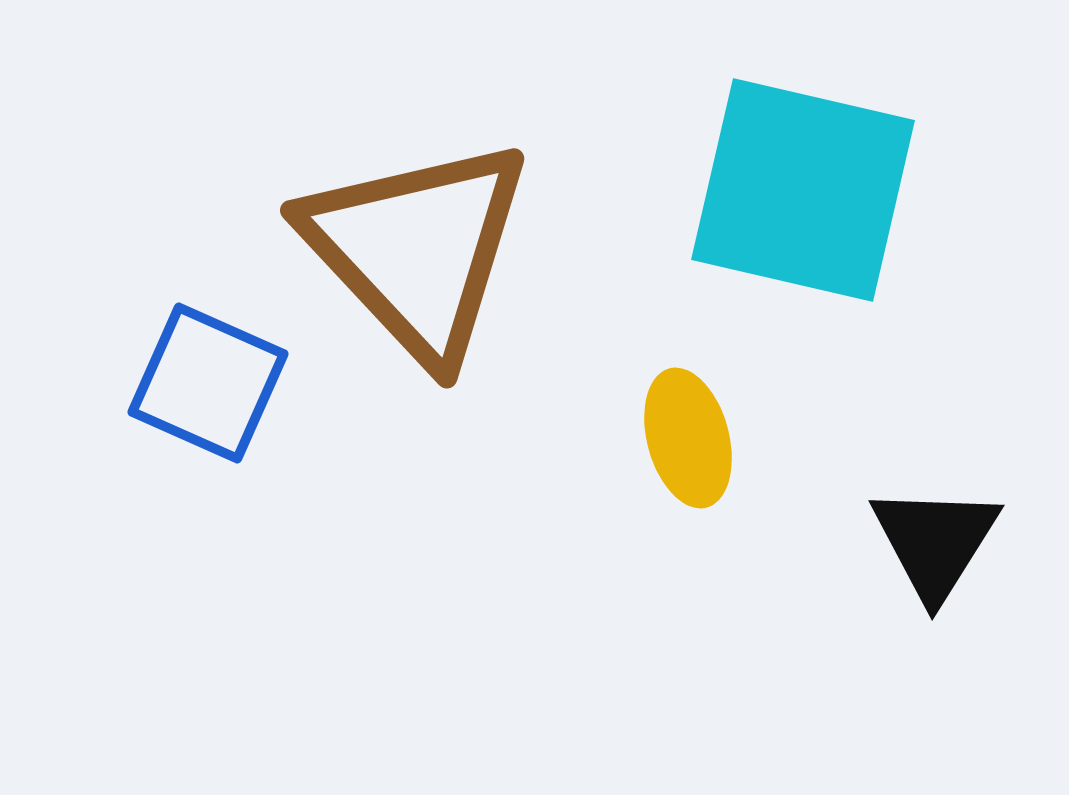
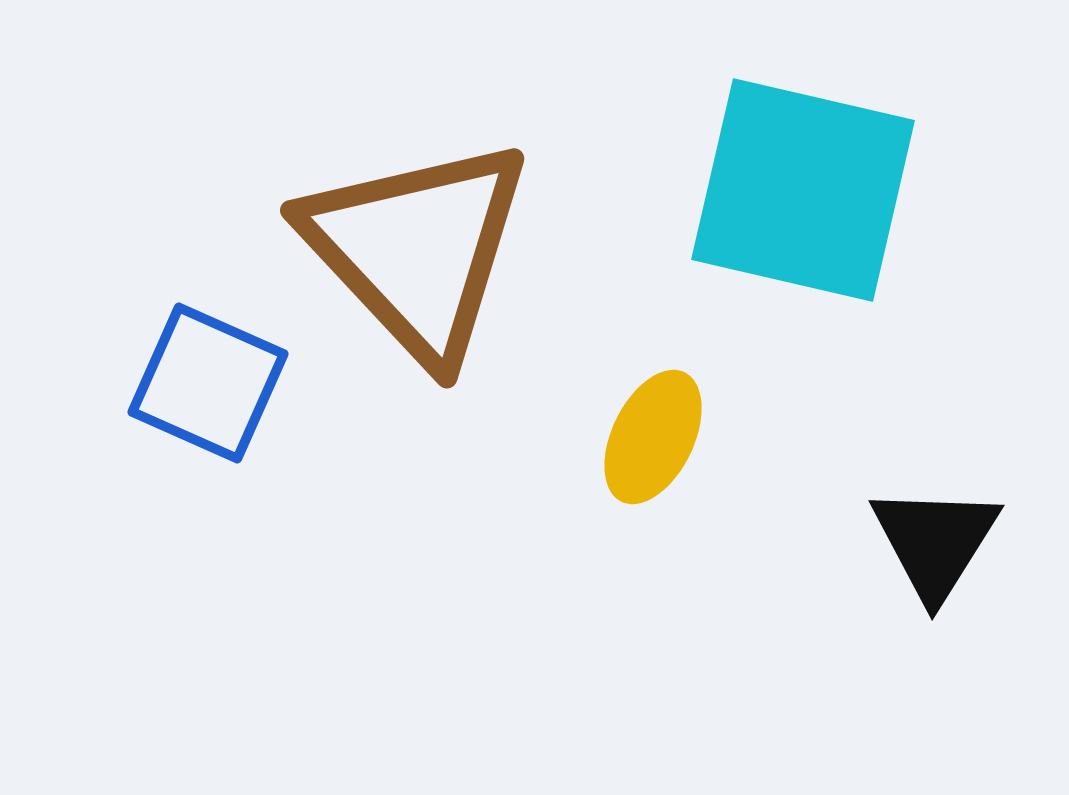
yellow ellipse: moved 35 px left, 1 px up; rotated 41 degrees clockwise
